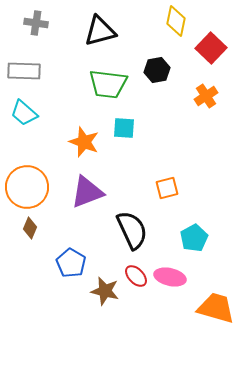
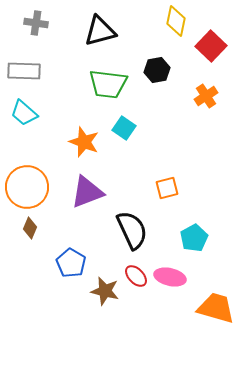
red square: moved 2 px up
cyan square: rotated 30 degrees clockwise
